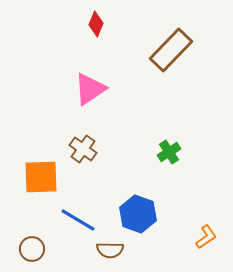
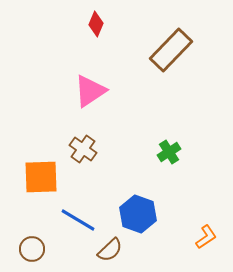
pink triangle: moved 2 px down
brown semicircle: rotated 44 degrees counterclockwise
